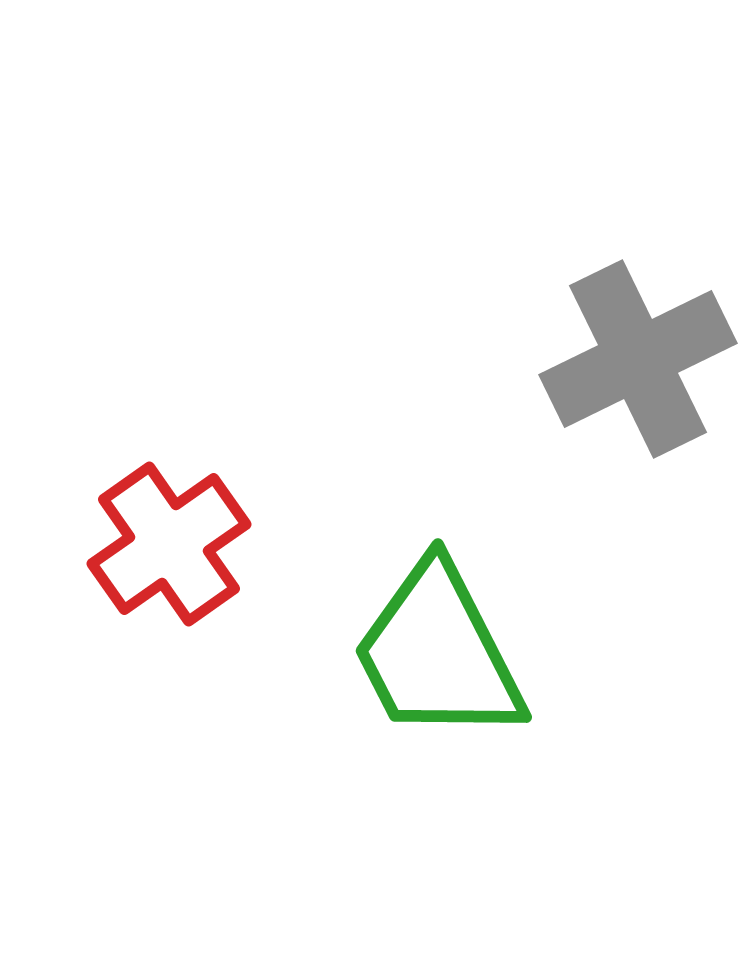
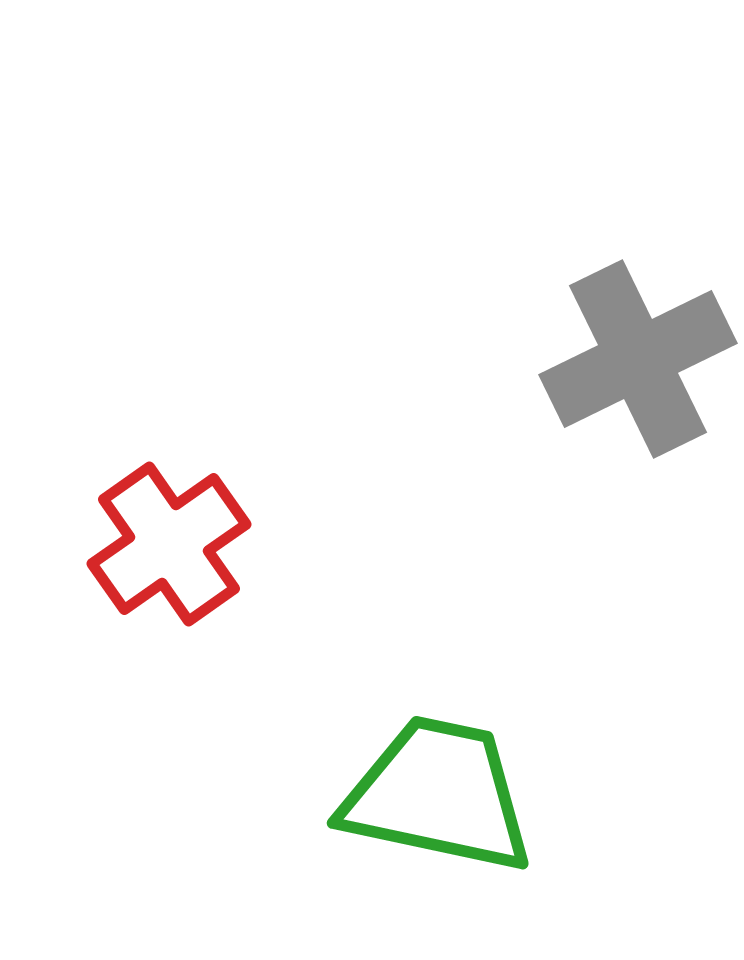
green trapezoid: moved 142 px down; rotated 129 degrees clockwise
